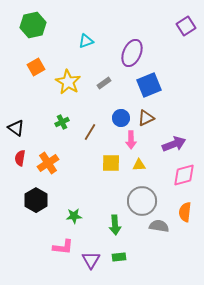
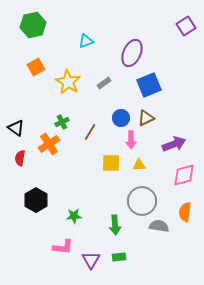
orange cross: moved 1 px right, 19 px up
